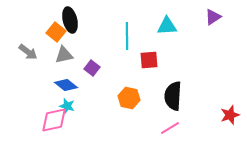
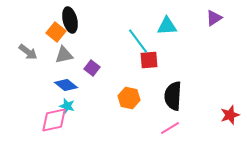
purple triangle: moved 1 px right, 1 px down
cyan line: moved 11 px right, 5 px down; rotated 36 degrees counterclockwise
